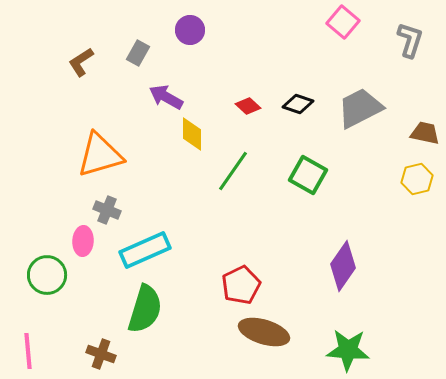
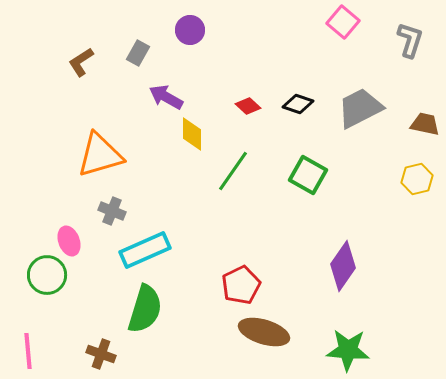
brown trapezoid: moved 9 px up
gray cross: moved 5 px right, 1 px down
pink ellipse: moved 14 px left; rotated 24 degrees counterclockwise
